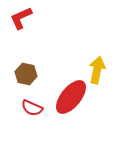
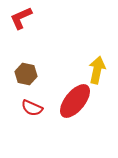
red ellipse: moved 4 px right, 4 px down
